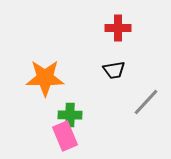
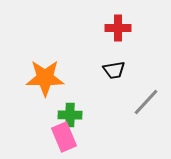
pink rectangle: moved 1 px left, 1 px down
